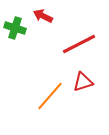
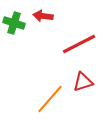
red arrow: rotated 18 degrees counterclockwise
green cross: moved 1 px left, 5 px up
orange line: moved 3 px down
